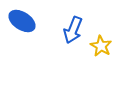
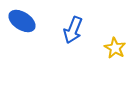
yellow star: moved 14 px right, 2 px down
